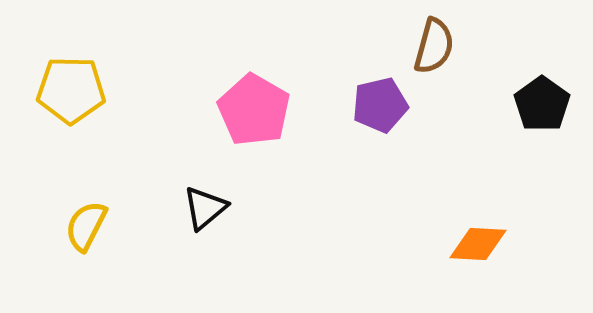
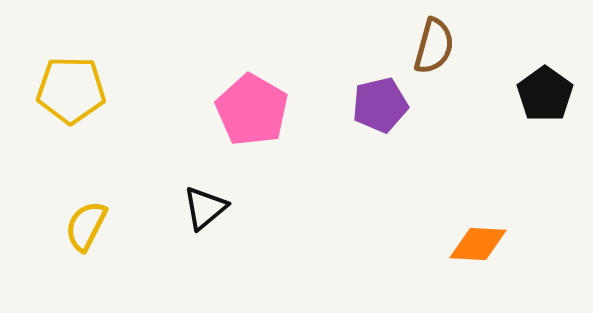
black pentagon: moved 3 px right, 10 px up
pink pentagon: moved 2 px left
